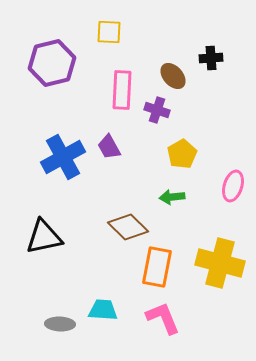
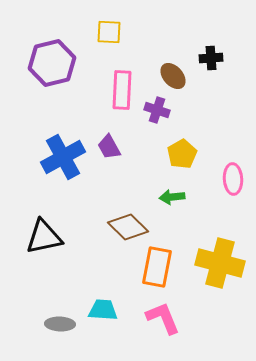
pink ellipse: moved 7 px up; rotated 20 degrees counterclockwise
